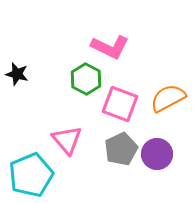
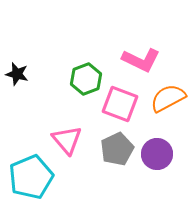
pink L-shape: moved 31 px right, 13 px down
green hexagon: rotated 12 degrees clockwise
gray pentagon: moved 4 px left
cyan pentagon: moved 2 px down
